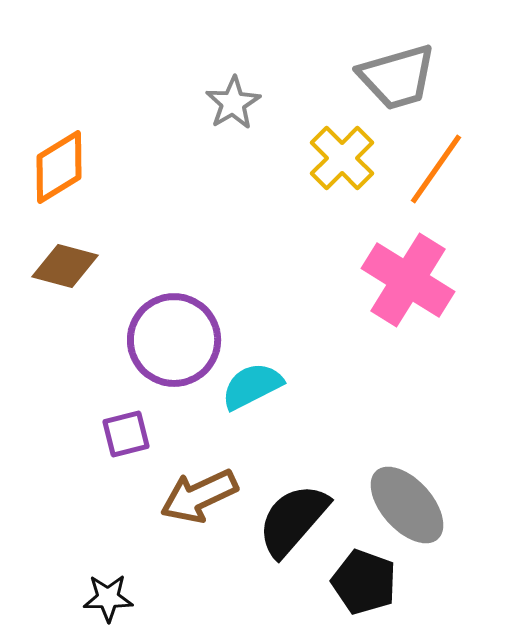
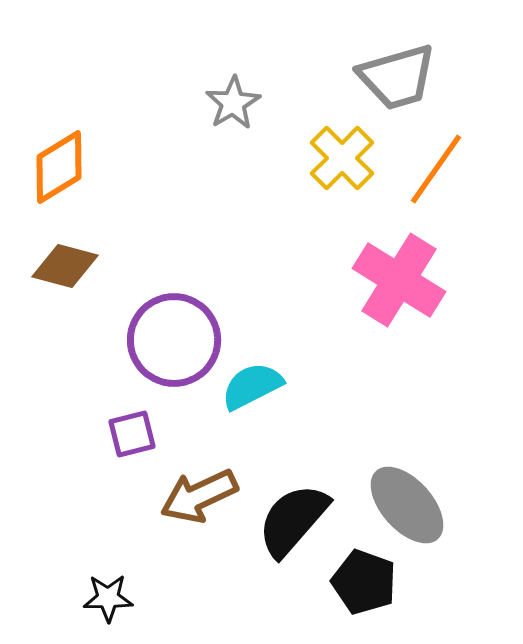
pink cross: moved 9 px left
purple square: moved 6 px right
